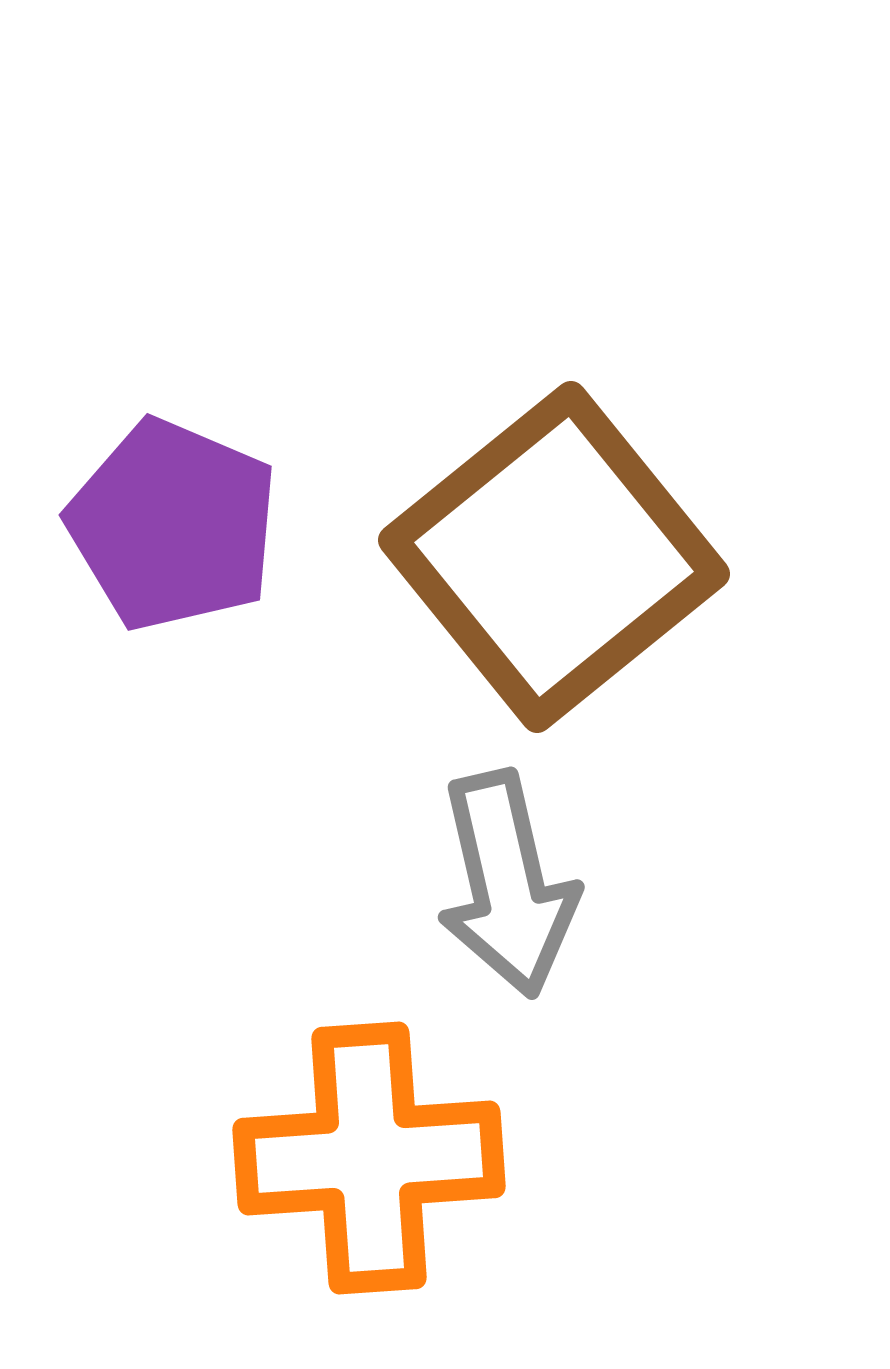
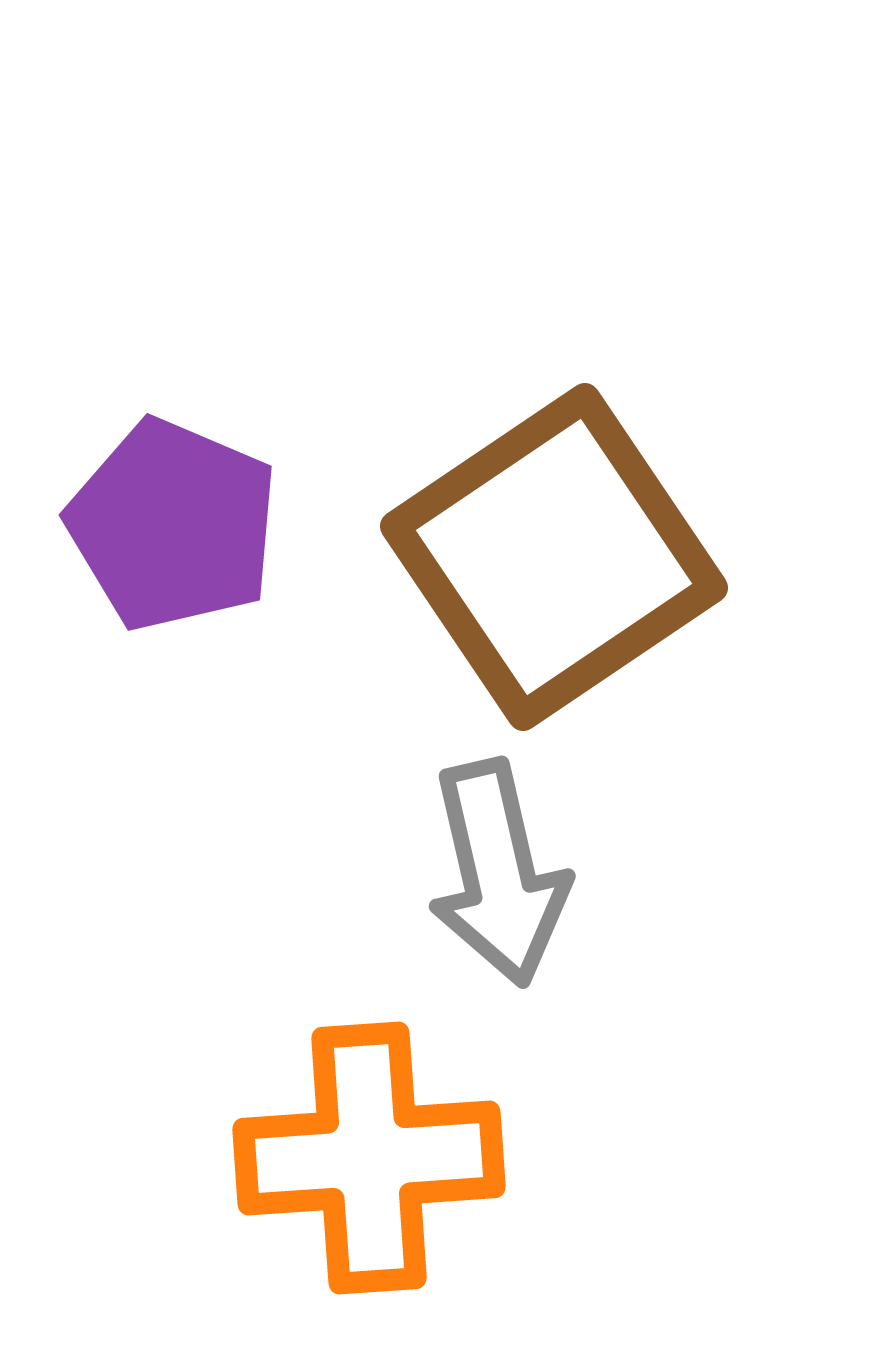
brown square: rotated 5 degrees clockwise
gray arrow: moved 9 px left, 11 px up
